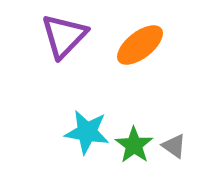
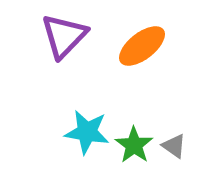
orange ellipse: moved 2 px right, 1 px down
